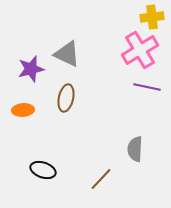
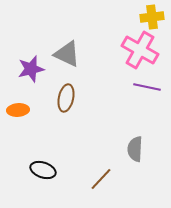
pink cross: rotated 30 degrees counterclockwise
orange ellipse: moved 5 px left
